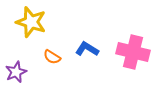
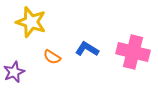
purple star: moved 2 px left
